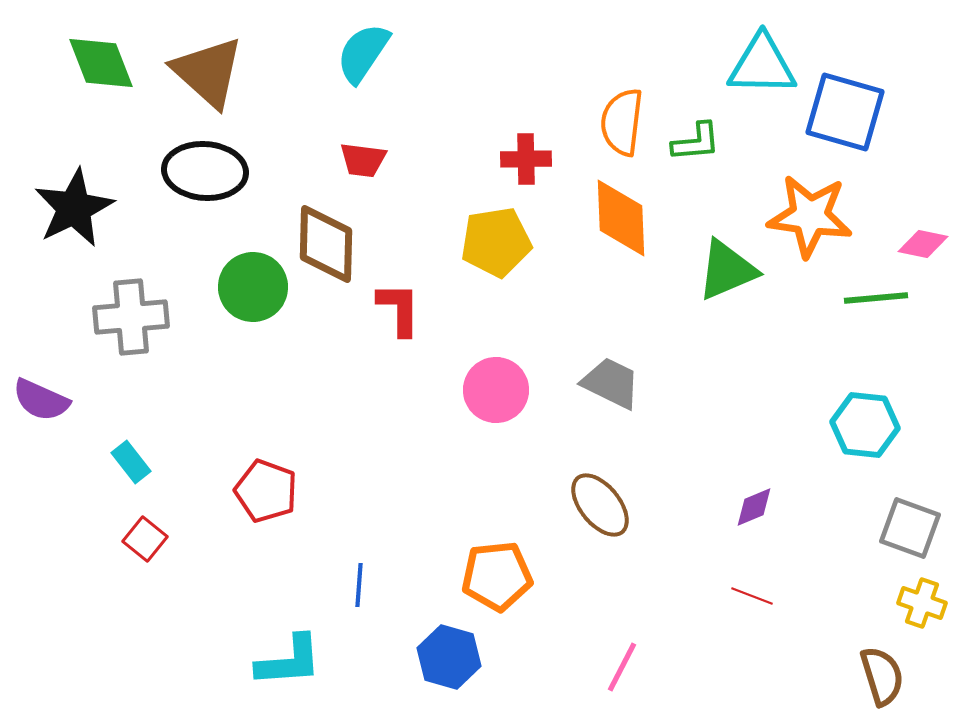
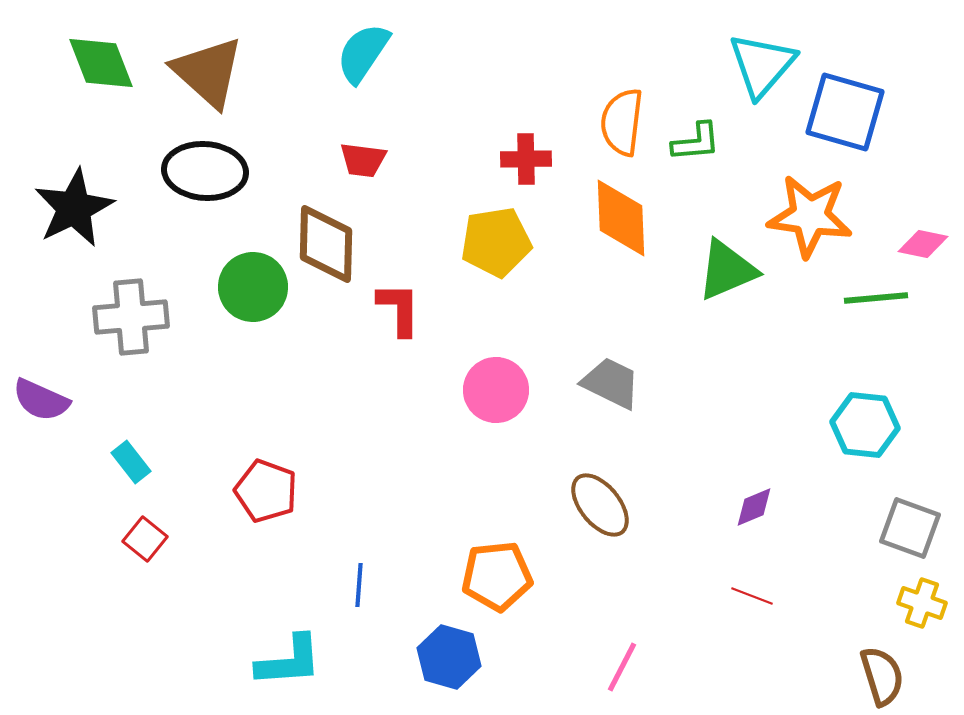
cyan triangle: rotated 50 degrees counterclockwise
